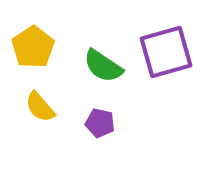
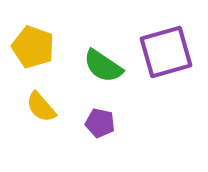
yellow pentagon: rotated 18 degrees counterclockwise
yellow semicircle: moved 1 px right
